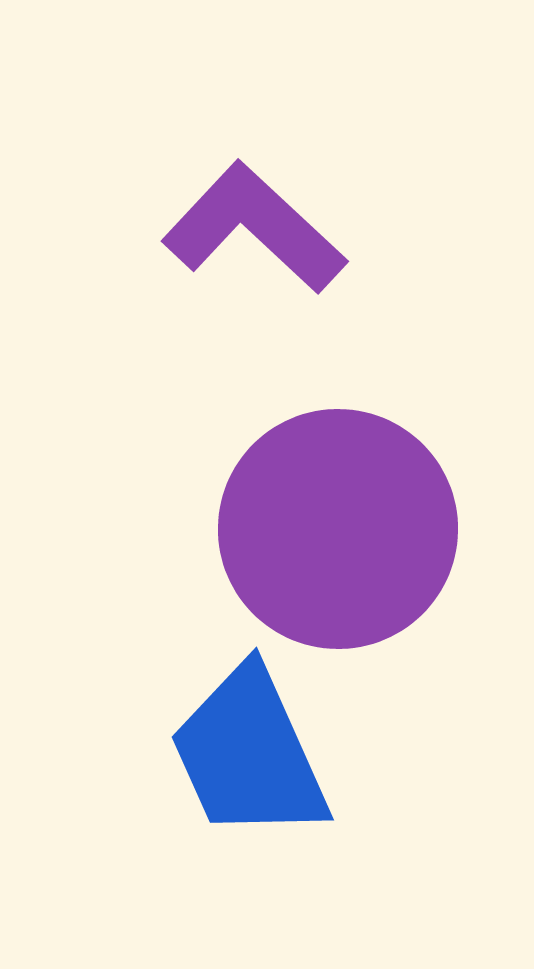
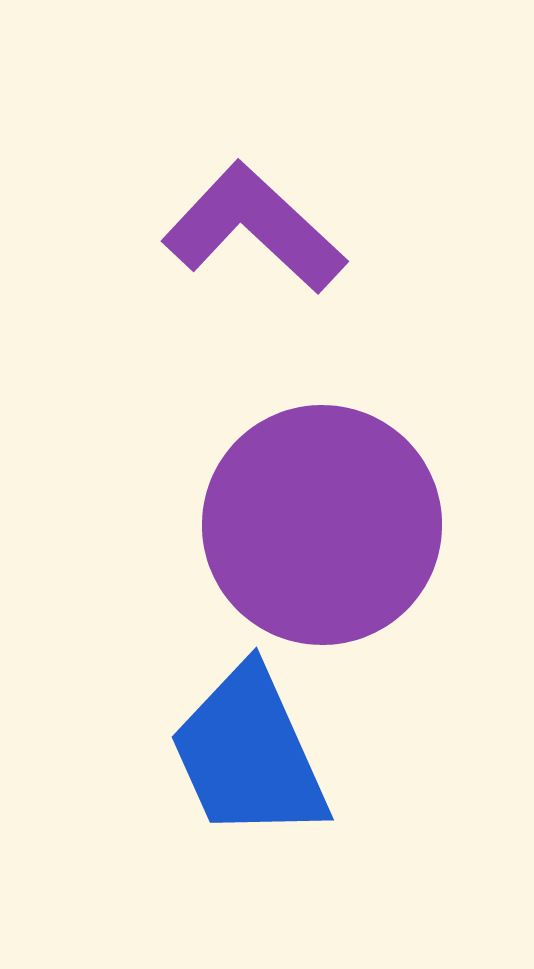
purple circle: moved 16 px left, 4 px up
